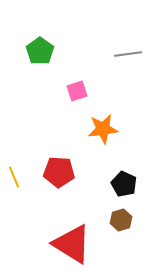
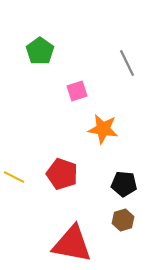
gray line: moved 1 px left, 9 px down; rotated 72 degrees clockwise
orange star: rotated 16 degrees clockwise
red pentagon: moved 3 px right, 2 px down; rotated 16 degrees clockwise
yellow line: rotated 40 degrees counterclockwise
black pentagon: rotated 20 degrees counterclockwise
brown hexagon: moved 2 px right
red triangle: rotated 21 degrees counterclockwise
